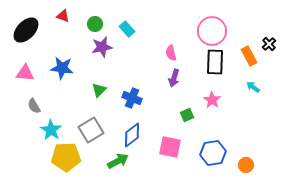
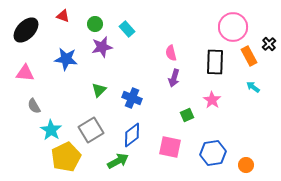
pink circle: moved 21 px right, 4 px up
blue star: moved 4 px right, 9 px up
yellow pentagon: rotated 24 degrees counterclockwise
